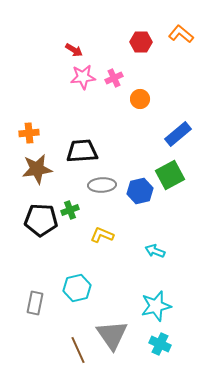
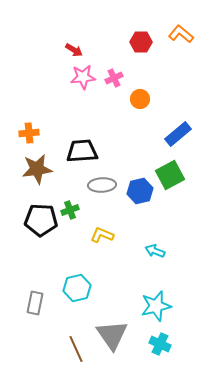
brown line: moved 2 px left, 1 px up
